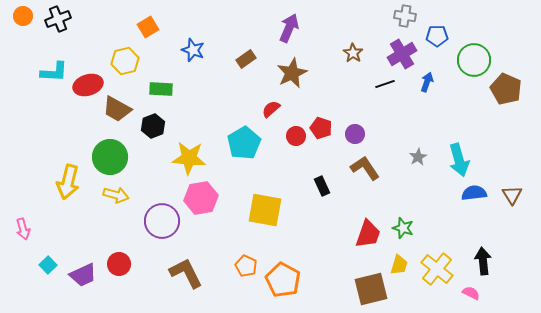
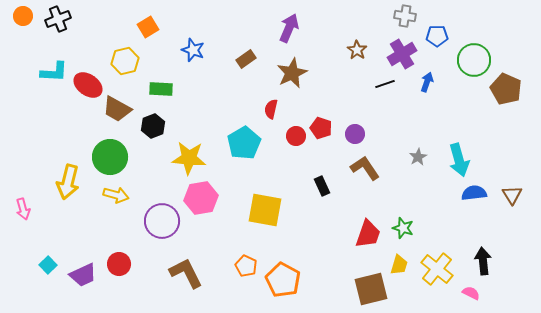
brown star at (353, 53): moved 4 px right, 3 px up
red ellipse at (88, 85): rotated 52 degrees clockwise
red semicircle at (271, 109): rotated 36 degrees counterclockwise
pink arrow at (23, 229): moved 20 px up
